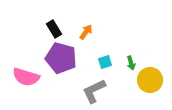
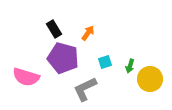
orange arrow: moved 2 px right, 1 px down
purple pentagon: moved 2 px right
green arrow: moved 1 px left, 3 px down; rotated 32 degrees clockwise
yellow circle: moved 1 px up
gray L-shape: moved 9 px left, 2 px up
